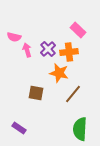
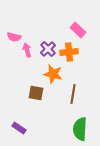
orange star: moved 6 px left, 1 px down
brown line: rotated 30 degrees counterclockwise
